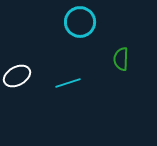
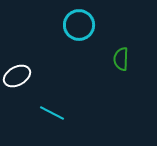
cyan circle: moved 1 px left, 3 px down
cyan line: moved 16 px left, 30 px down; rotated 45 degrees clockwise
